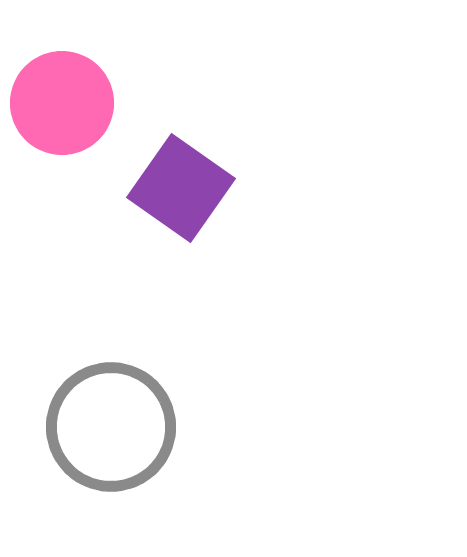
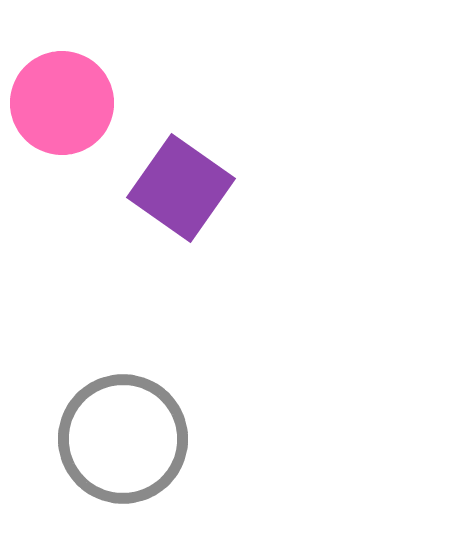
gray circle: moved 12 px right, 12 px down
